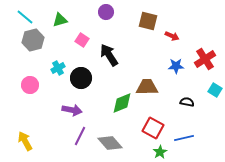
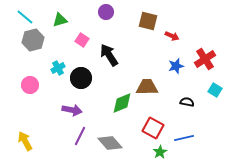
blue star: rotated 14 degrees counterclockwise
